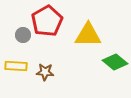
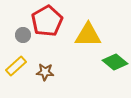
yellow rectangle: rotated 45 degrees counterclockwise
